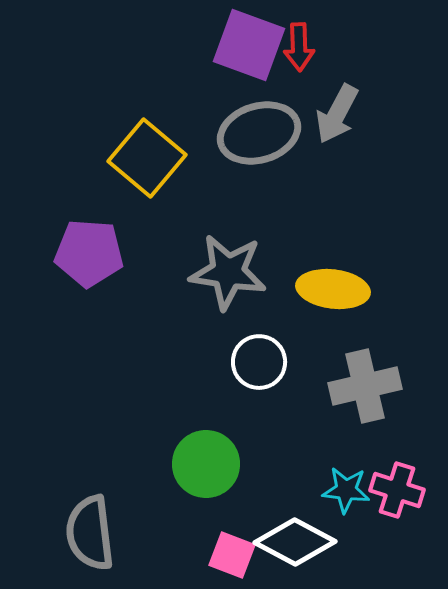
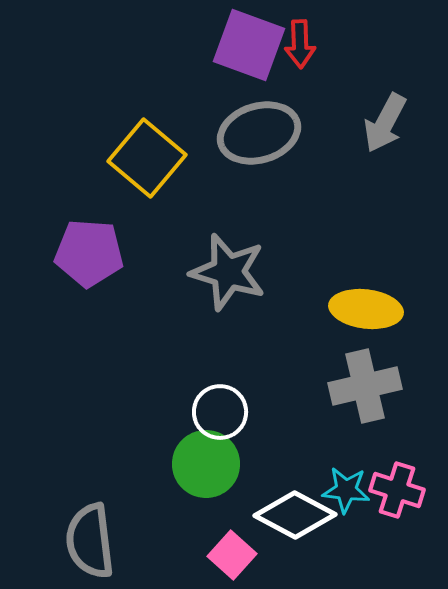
red arrow: moved 1 px right, 3 px up
gray arrow: moved 48 px right, 9 px down
gray star: rotated 8 degrees clockwise
yellow ellipse: moved 33 px right, 20 px down
white circle: moved 39 px left, 50 px down
gray semicircle: moved 8 px down
white diamond: moved 27 px up
pink square: rotated 21 degrees clockwise
